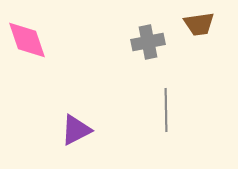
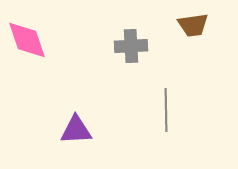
brown trapezoid: moved 6 px left, 1 px down
gray cross: moved 17 px left, 4 px down; rotated 8 degrees clockwise
purple triangle: rotated 24 degrees clockwise
